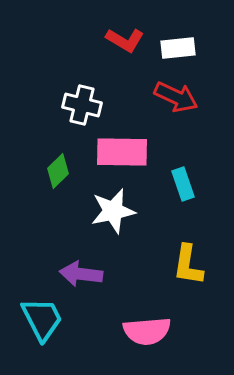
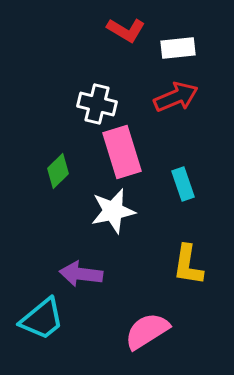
red L-shape: moved 1 px right, 10 px up
red arrow: rotated 48 degrees counterclockwise
white cross: moved 15 px right, 1 px up
pink rectangle: rotated 72 degrees clockwise
cyan trapezoid: rotated 78 degrees clockwise
pink semicircle: rotated 153 degrees clockwise
